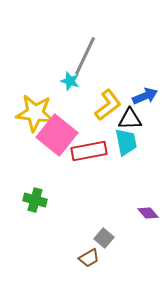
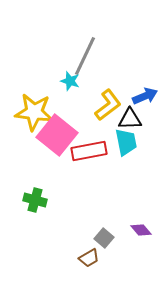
yellow star: moved 1 px left, 1 px up
purple diamond: moved 7 px left, 17 px down
